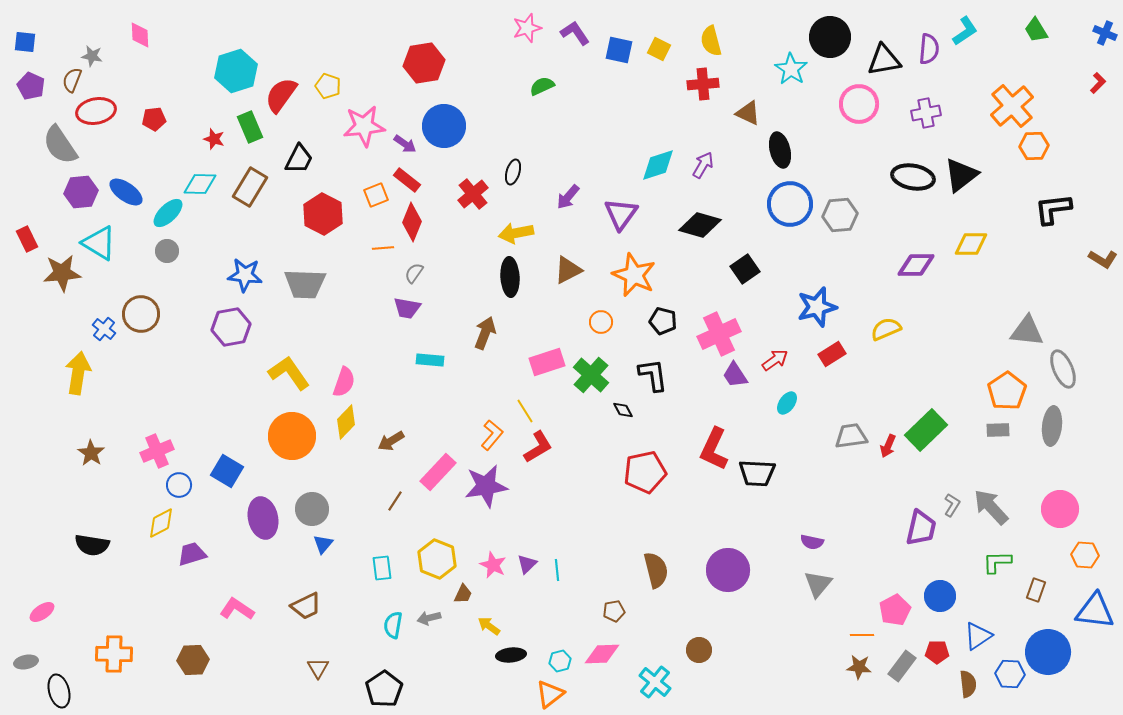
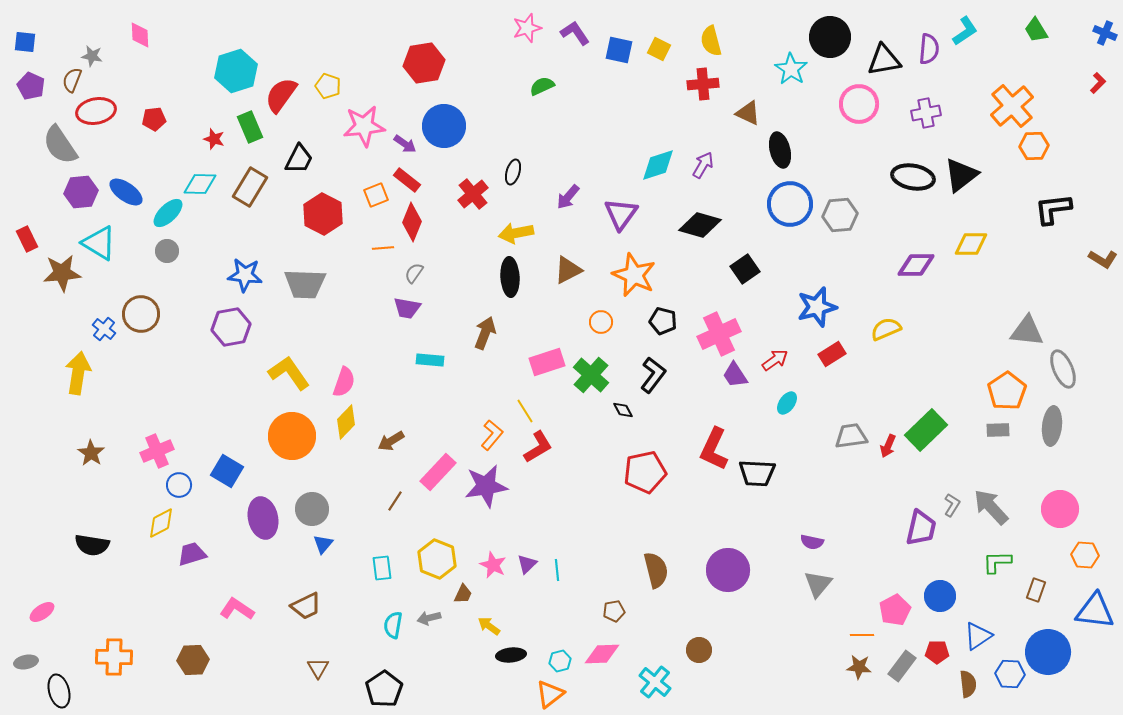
black L-shape at (653, 375): rotated 45 degrees clockwise
orange cross at (114, 654): moved 3 px down
